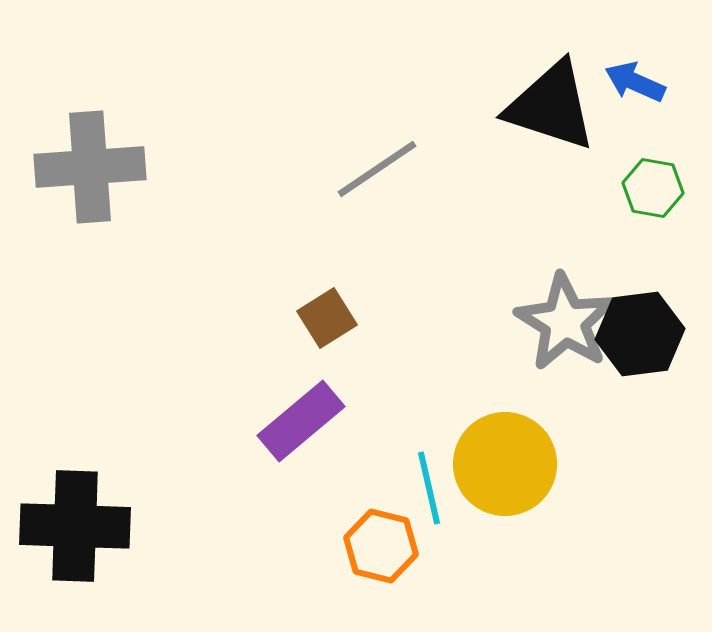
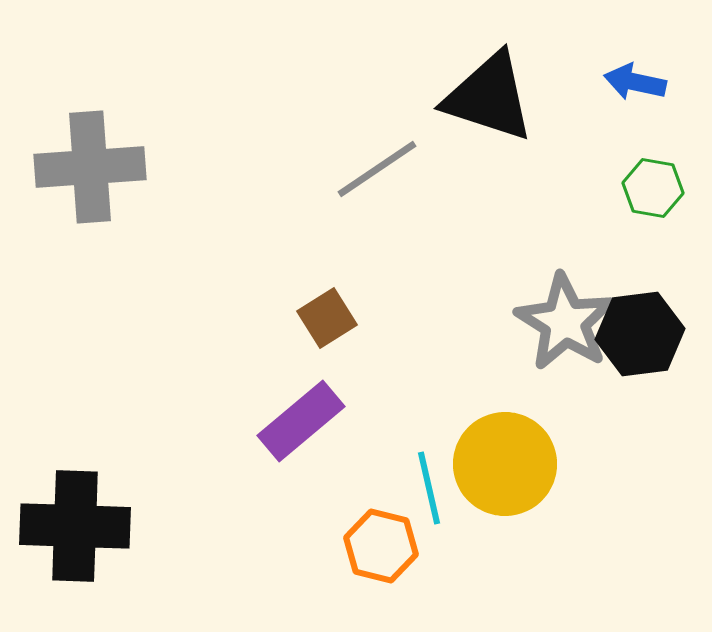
blue arrow: rotated 12 degrees counterclockwise
black triangle: moved 62 px left, 9 px up
